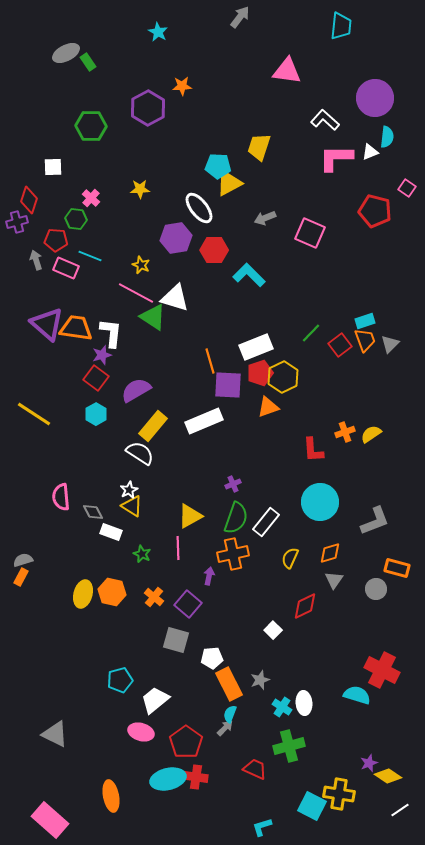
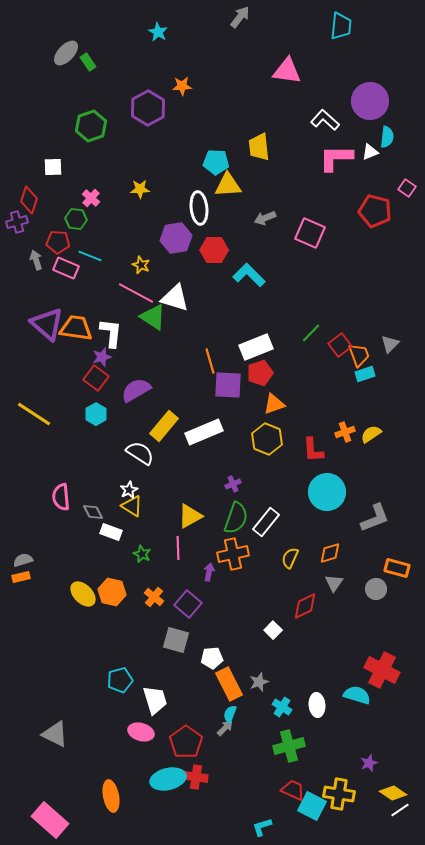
gray ellipse at (66, 53): rotated 20 degrees counterclockwise
purple circle at (375, 98): moved 5 px left, 3 px down
green hexagon at (91, 126): rotated 20 degrees counterclockwise
yellow trapezoid at (259, 147): rotated 24 degrees counterclockwise
cyan pentagon at (218, 166): moved 2 px left, 4 px up
yellow triangle at (229, 183): moved 1 px left, 2 px down; rotated 24 degrees clockwise
white ellipse at (199, 208): rotated 32 degrees clockwise
red pentagon at (56, 240): moved 2 px right, 2 px down
cyan rectangle at (365, 321): moved 53 px down
orange trapezoid at (365, 340): moved 6 px left, 15 px down
purple star at (102, 355): moved 2 px down
yellow hexagon at (283, 377): moved 16 px left, 62 px down; rotated 12 degrees counterclockwise
orange triangle at (268, 407): moved 6 px right, 3 px up
white rectangle at (204, 421): moved 11 px down
yellow rectangle at (153, 426): moved 11 px right
cyan circle at (320, 502): moved 7 px right, 10 px up
gray L-shape at (375, 521): moved 3 px up
purple arrow at (209, 576): moved 4 px up
orange rectangle at (21, 577): rotated 48 degrees clockwise
gray triangle at (334, 580): moved 3 px down
yellow ellipse at (83, 594): rotated 60 degrees counterclockwise
gray star at (260, 680): moved 1 px left, 2 px down
white trapezoid at (155, 700): rotated 112 degrees clockwise
white ellipse at (304, 703): moved 13 px right, 2 px down
red trapezoid at (255, 769): moved 38 px right, 21 px down
yellow diamond at (388, 776): moved 5 px right, 17 px down
